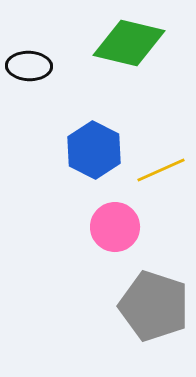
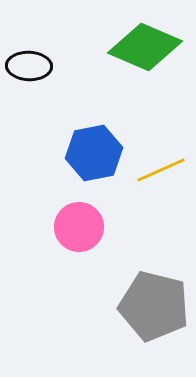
green diamond: moved 16 px right, 4 px down; rotated 10 degrees clockwise
blue hexagon: moved 3 px down; rotated 22 degrees clockwise
pink circle: moved 36 px left
gray pentagon: rotated 4 degrees counterclockwise
